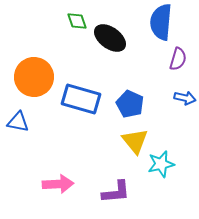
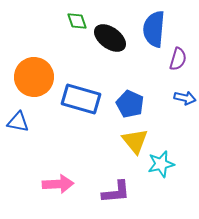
blue semicircle: moved 7 px left, 7 px down
